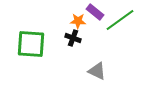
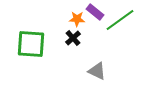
orange star: moved 1 px left, 2 px up
black cross: rotated 28 degrees clockwise
